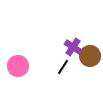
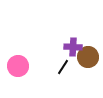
purple cross: rotated 30 degrees counterclockwise
brown circle: moved 2 px left, 1 px down
